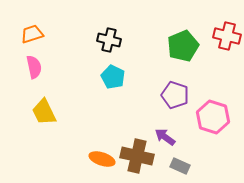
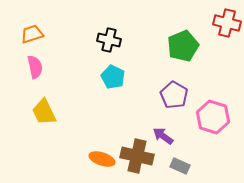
red cross: moved 13 px up
pink semicircle: moved 1 px right
purple pentagon: moved 1 px left; rotated 12 degrees clockwise
purple arrow: moved 2 px left, 1 px up
